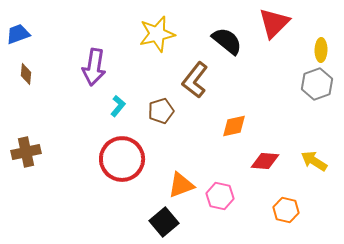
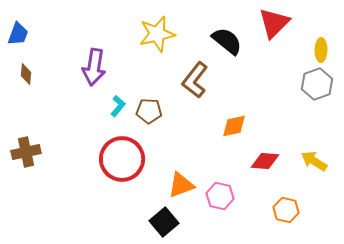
blue trapezoid: rotated 130 degrees clockwise
brown pentagon: moved 12 px left; rotated 20 degrees clockwise
